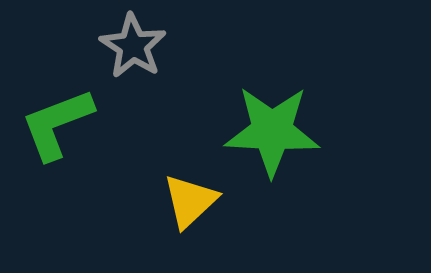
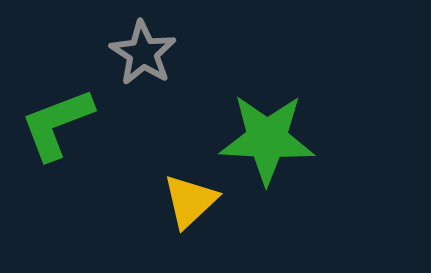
gray star: moved 10 px right, 7 px down
green star: moved 5 px left, 8 px down
